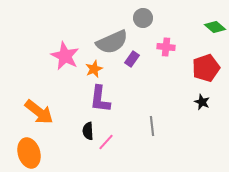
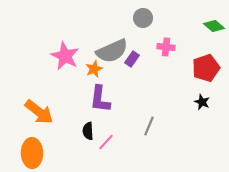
green diamond: moved 1 px left, 1 px up
gray semicircle: moved 9 px down
gray line: moved 3 px left; rotated 30 degrees clockwise
orange ellipse: moved 3 px right; rotated 16 degrees clockwise
